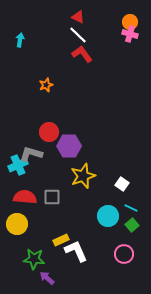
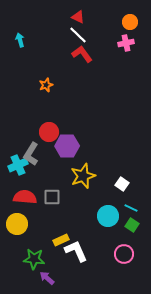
pink cross: moved 4 px left, 9 px down; rotated 28 degrees counterclockwise
cyan arrow: rotated 24 degrees counterclockwise
purple hexagon: moved 2 px left
gray L-shape: rotated 75 degrees counterclockwise
green square: rotated 16 degrees counterclockwise
